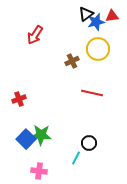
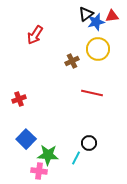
green star: moved 7 px right, 20 px down
